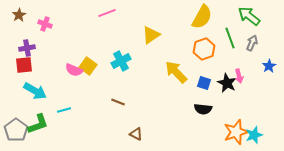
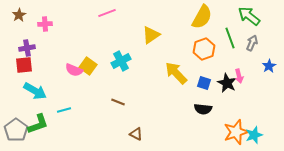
pink cross: rotated 24 degrees counterclockwise
yellow arrow: moved 1 px down
